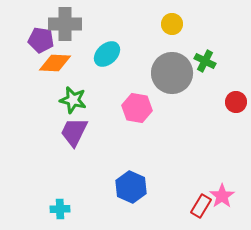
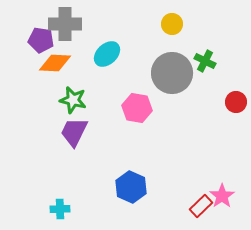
red rectangle: rotated 15 degrees clockwise
